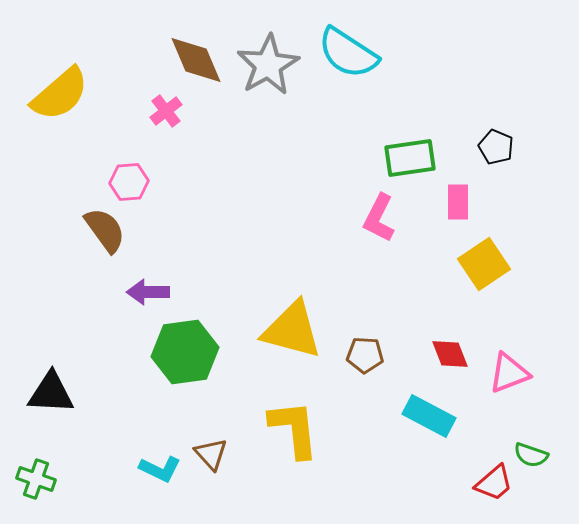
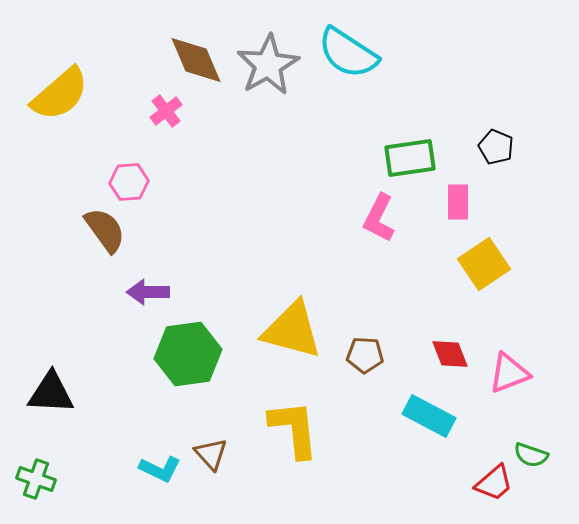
green hexagon: moved 3 px right, 2 px down
